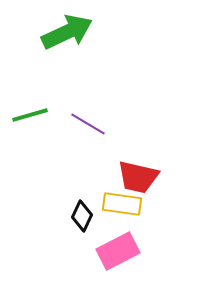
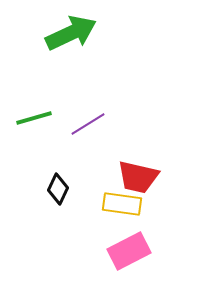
green arrow: moved 4 px right, 1 px down
green line: moved 4 px right, 3 px down
purple line: rotated 63 degrees counterclockwise
black diamond: moved 24 px left, 27 px up
pink rectangle: moved 11 px right
